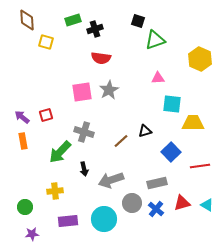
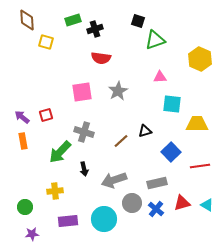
pink triangle: moved 2 px right, 1 px up
gray star: moved 9 px right, 1 px down
yellow trapezoid: moved 4 px right, 1 px down
gray arrow: moved 3 px right
